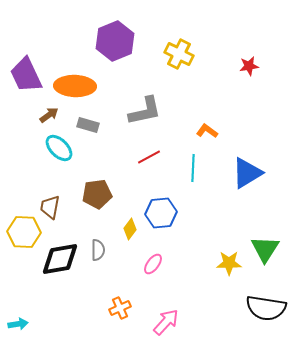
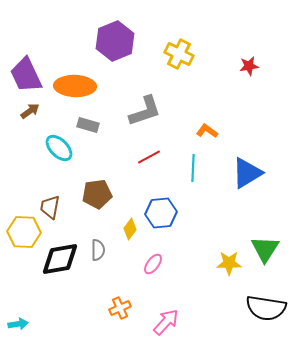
gray L-shape: rotated 6 degrees counterclockwise
brown arrow: moved 19 px left, 4 px up
